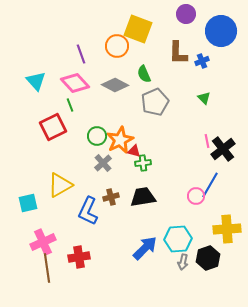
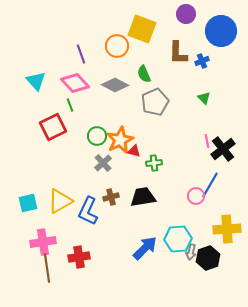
yellow square: moved 4 px right
green cross: moved 11 px right
yellow triangle: moved 16 px down
pink cross: rotated 15 degrees clockwise
gray arrow: moved 8 px right, 10 px up
